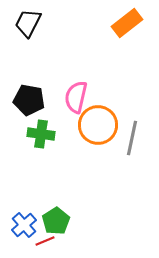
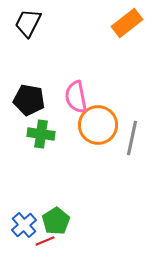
pink semicircle: rotated 24 degrees counterclockwise
